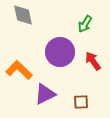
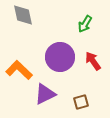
purple circle: moved 5 px down
brown square: rotated 14 degrees counterclockwise
